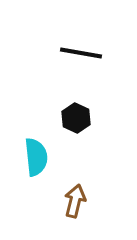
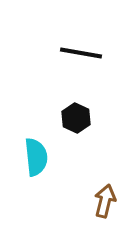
brown arrow: moved 30 px right
